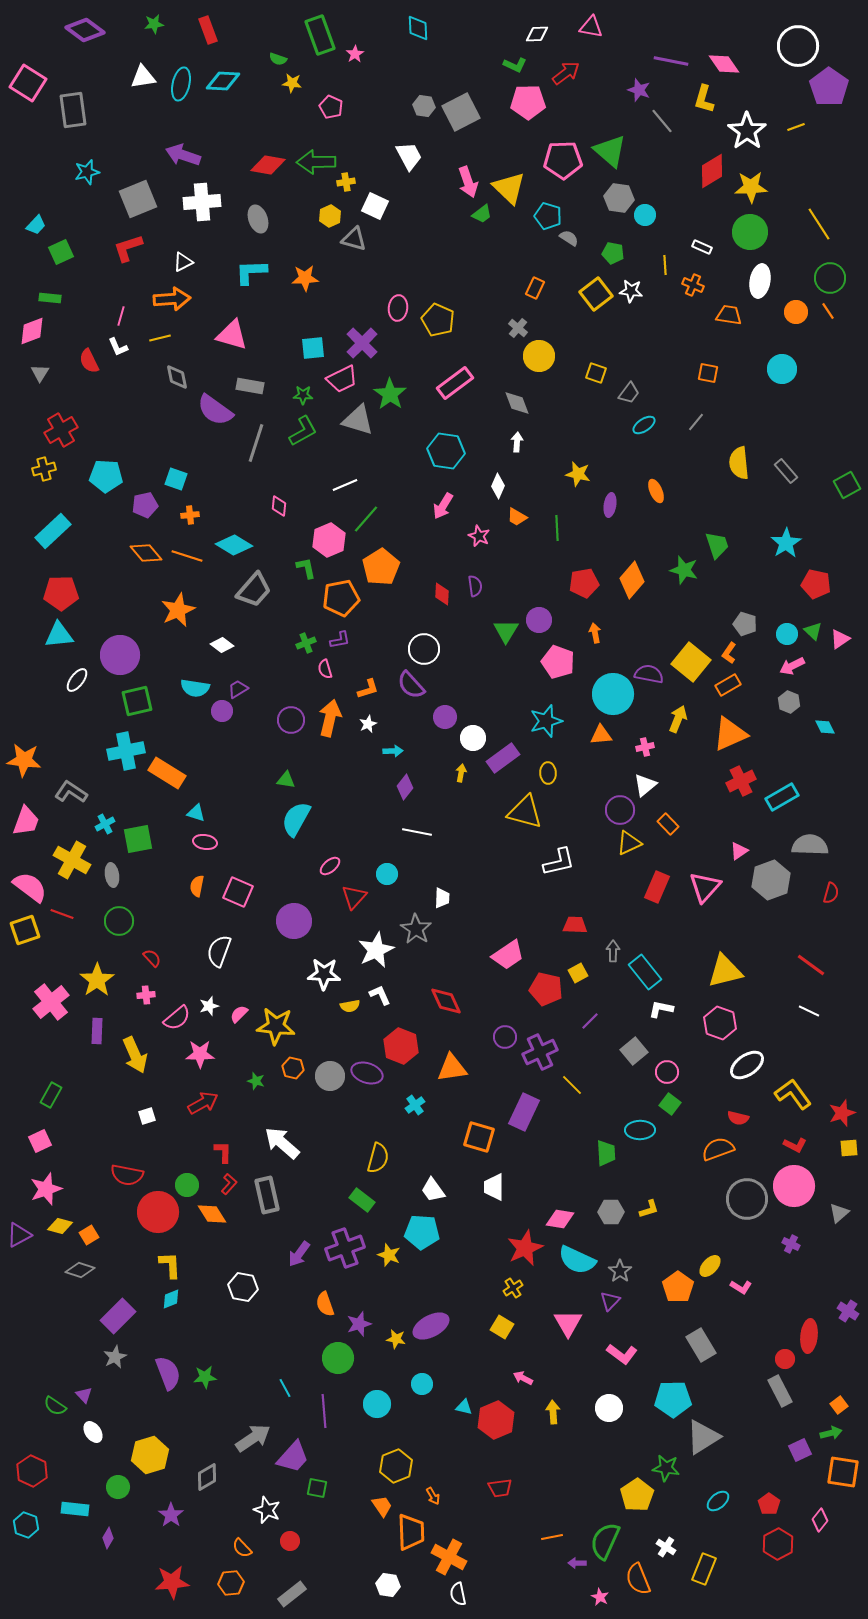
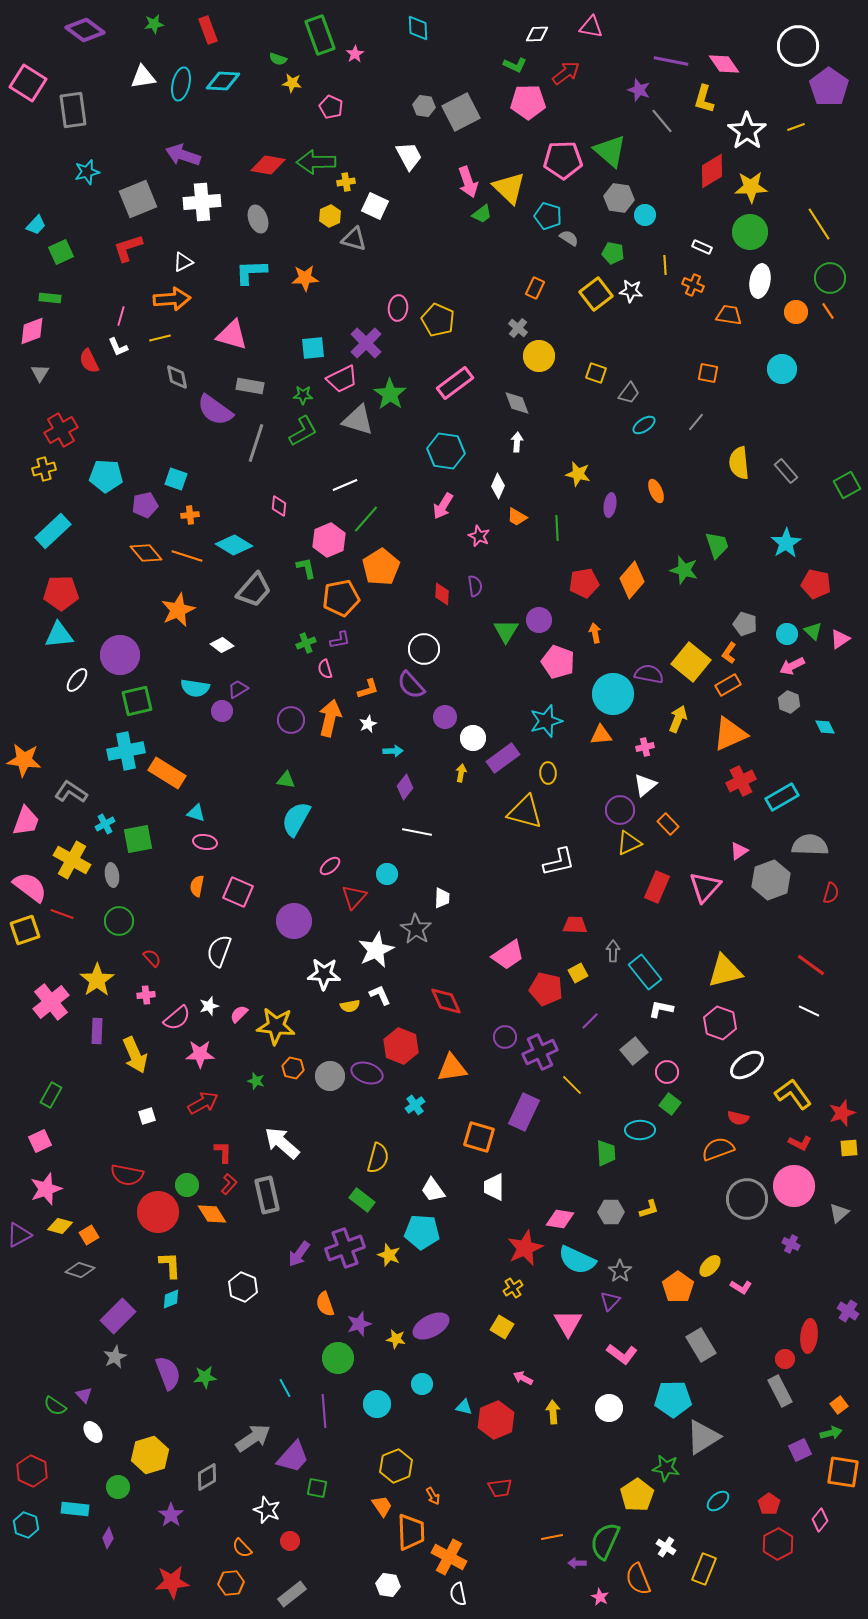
purple cross at (362, 343): moved 4 px right
red L-shape at (795, 1145): moved 5 px right, 2 px up
white hexagon at (243, 1287): rotated 12 degrees clockwise
